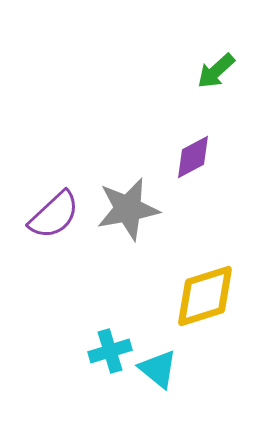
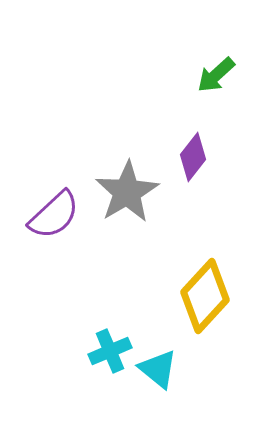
green arrow: moved 4 px down
purple diamond: rotated 24 degrees counterclockwise
gray star: moved 1 px left, 17 px up; rotated 20 degrees counterclockwise
yellow diamond: rotated 30 degrees counterclockwise
cyan cross: rotated 6 degrees counterclockwise
